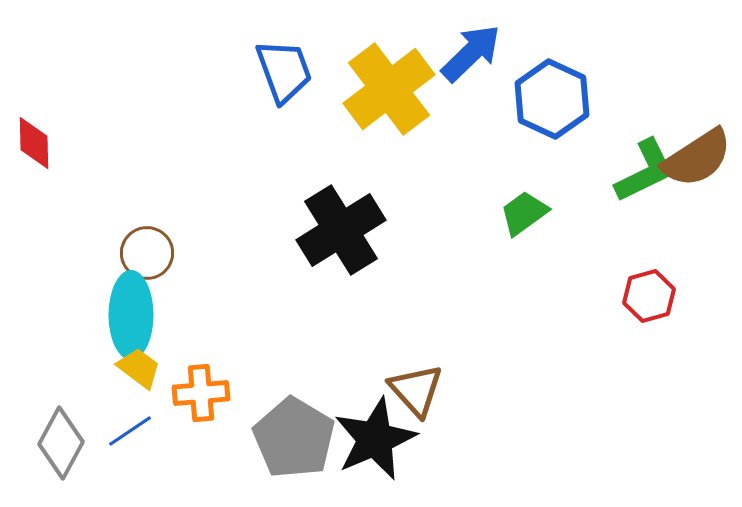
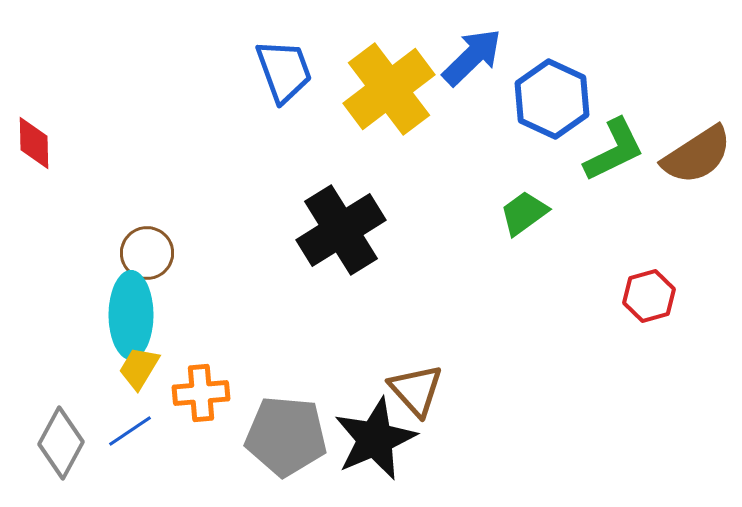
blue arrow: moved 1 px right, 4 px down
brown semicircle: moved 3 px up
green L-shape: moved 31 px left, 21 px up
yellow trapezoid: rotated 96 degrees counterclockwise
gray pentagon: moved 8 px left, 2 px up; rotated 26 degrees counterclockwise
